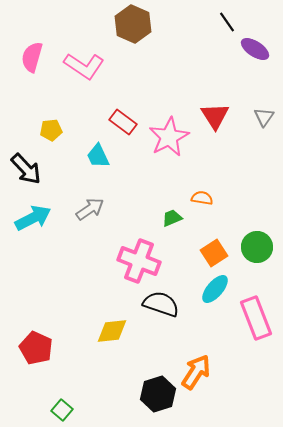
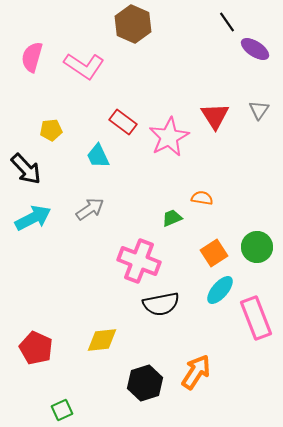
gray triangle: moved 5 px left, 7 px up
cyan ellipse: moved 5 px right, 1 px down
black semicircle: rotated 150 degrees clockwise
yellow diamond: moved 10 px left, 9 px down
black hexagon: moved 13 px left, 11 px up
green square: rotated 25 degrees clockwise
